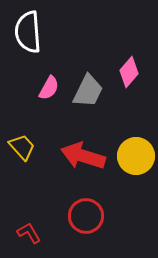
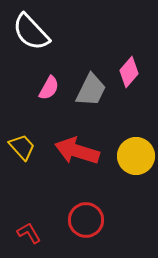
white semicircle: moved 3 px right; rotated 39 degrees counterclockwise
gray trapezoid: moved 3 px right, 1 px up
red arrow: moved 6 px left, 5 px up
red circle: moved 4 px down
